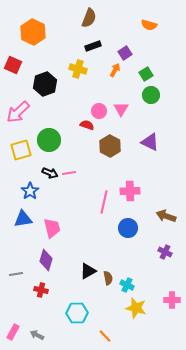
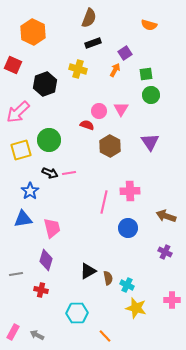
black rectangle at (93, 46): moved 3 px up
green square at (146, 74): rotated 24 degrees clockwise
purple triangle at (150, 142): rotated 30 degrees clockwise
